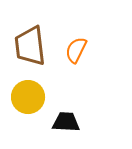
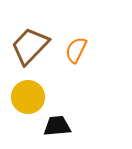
brown trapezoid: rotated 51 degrees clockwise
black trapezoid: moved 9 px left, 4 px down; rotated 8 degrees counterclockwise
